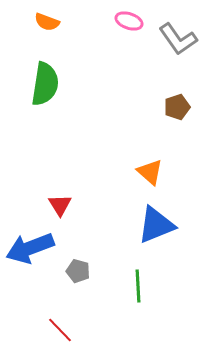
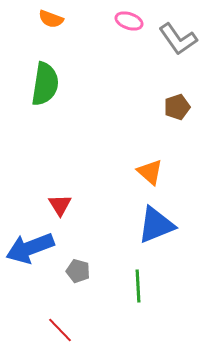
orange semicircle: moved 4 px right, 3 px up
